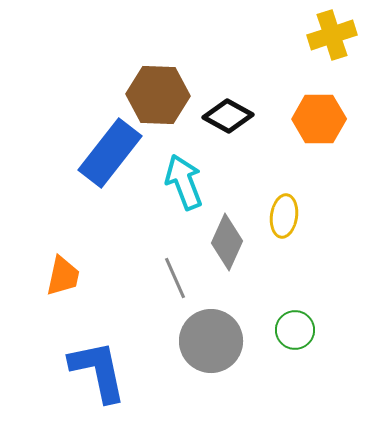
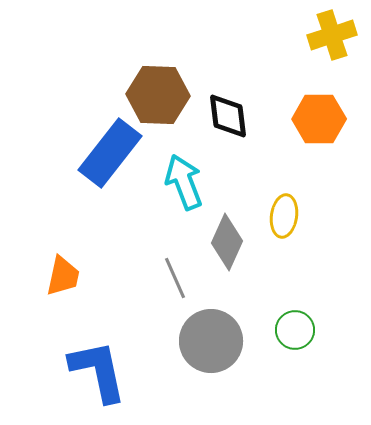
black diamond: rotated 54 degrees clockwise
